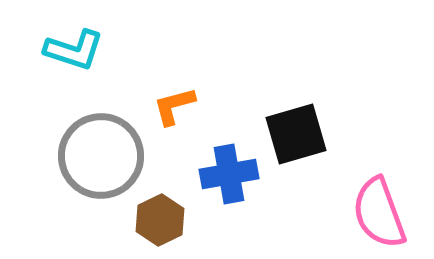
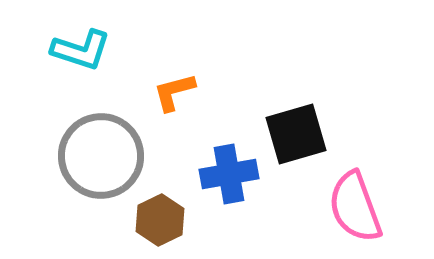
cyan L-shape: moved 7 px right
orange L-shape: moved 14 px up
pink semicircle: moved 24 px left, 6 px up
